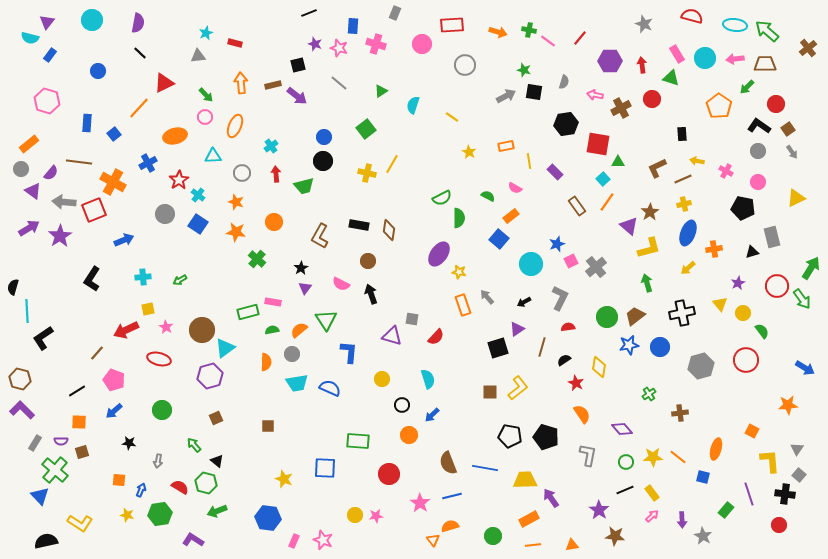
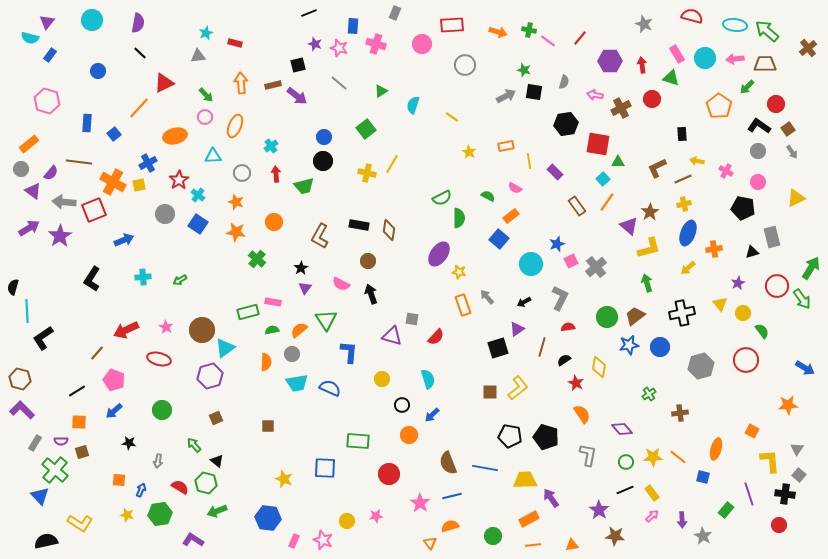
yellow square at (148, 309): moved 9 px left, 124 px up
yellow circle at (355, 515): moved 8 px left, 6 px down
orange triangle at (433, 540): moved 3 px left, 3 px down
